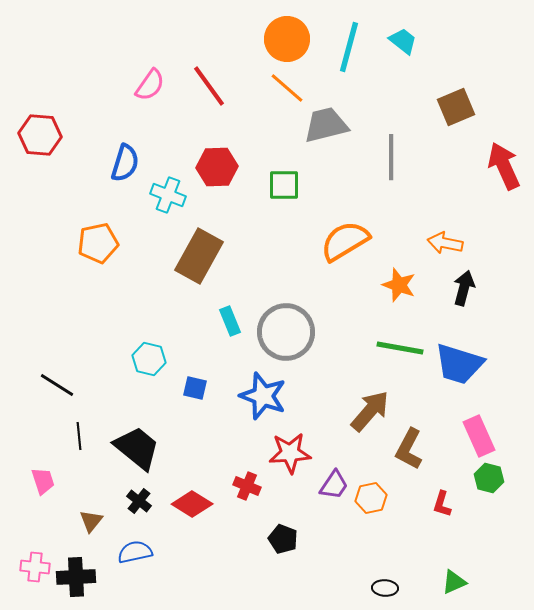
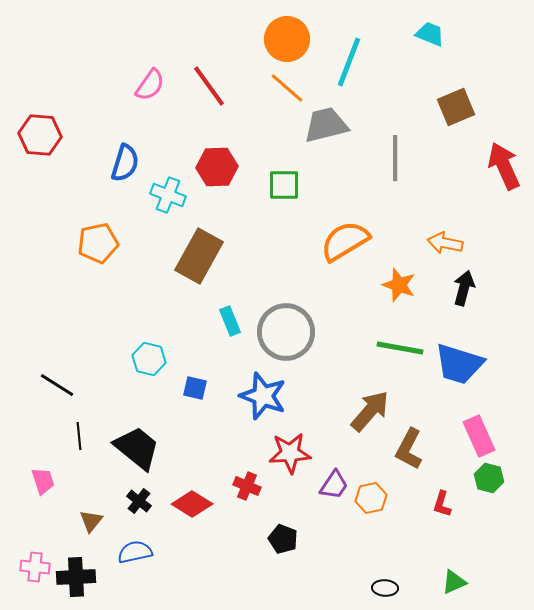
cyan trapezoid at (403, 41): moved 27 px right, 7 px up; rotated 16 degrees counterclockwise
cyan line at (349, 47): moved 15 px down; rotated 6 degrees clockwise
gray line at (391, 157): moved 4 px right, 1 px down
